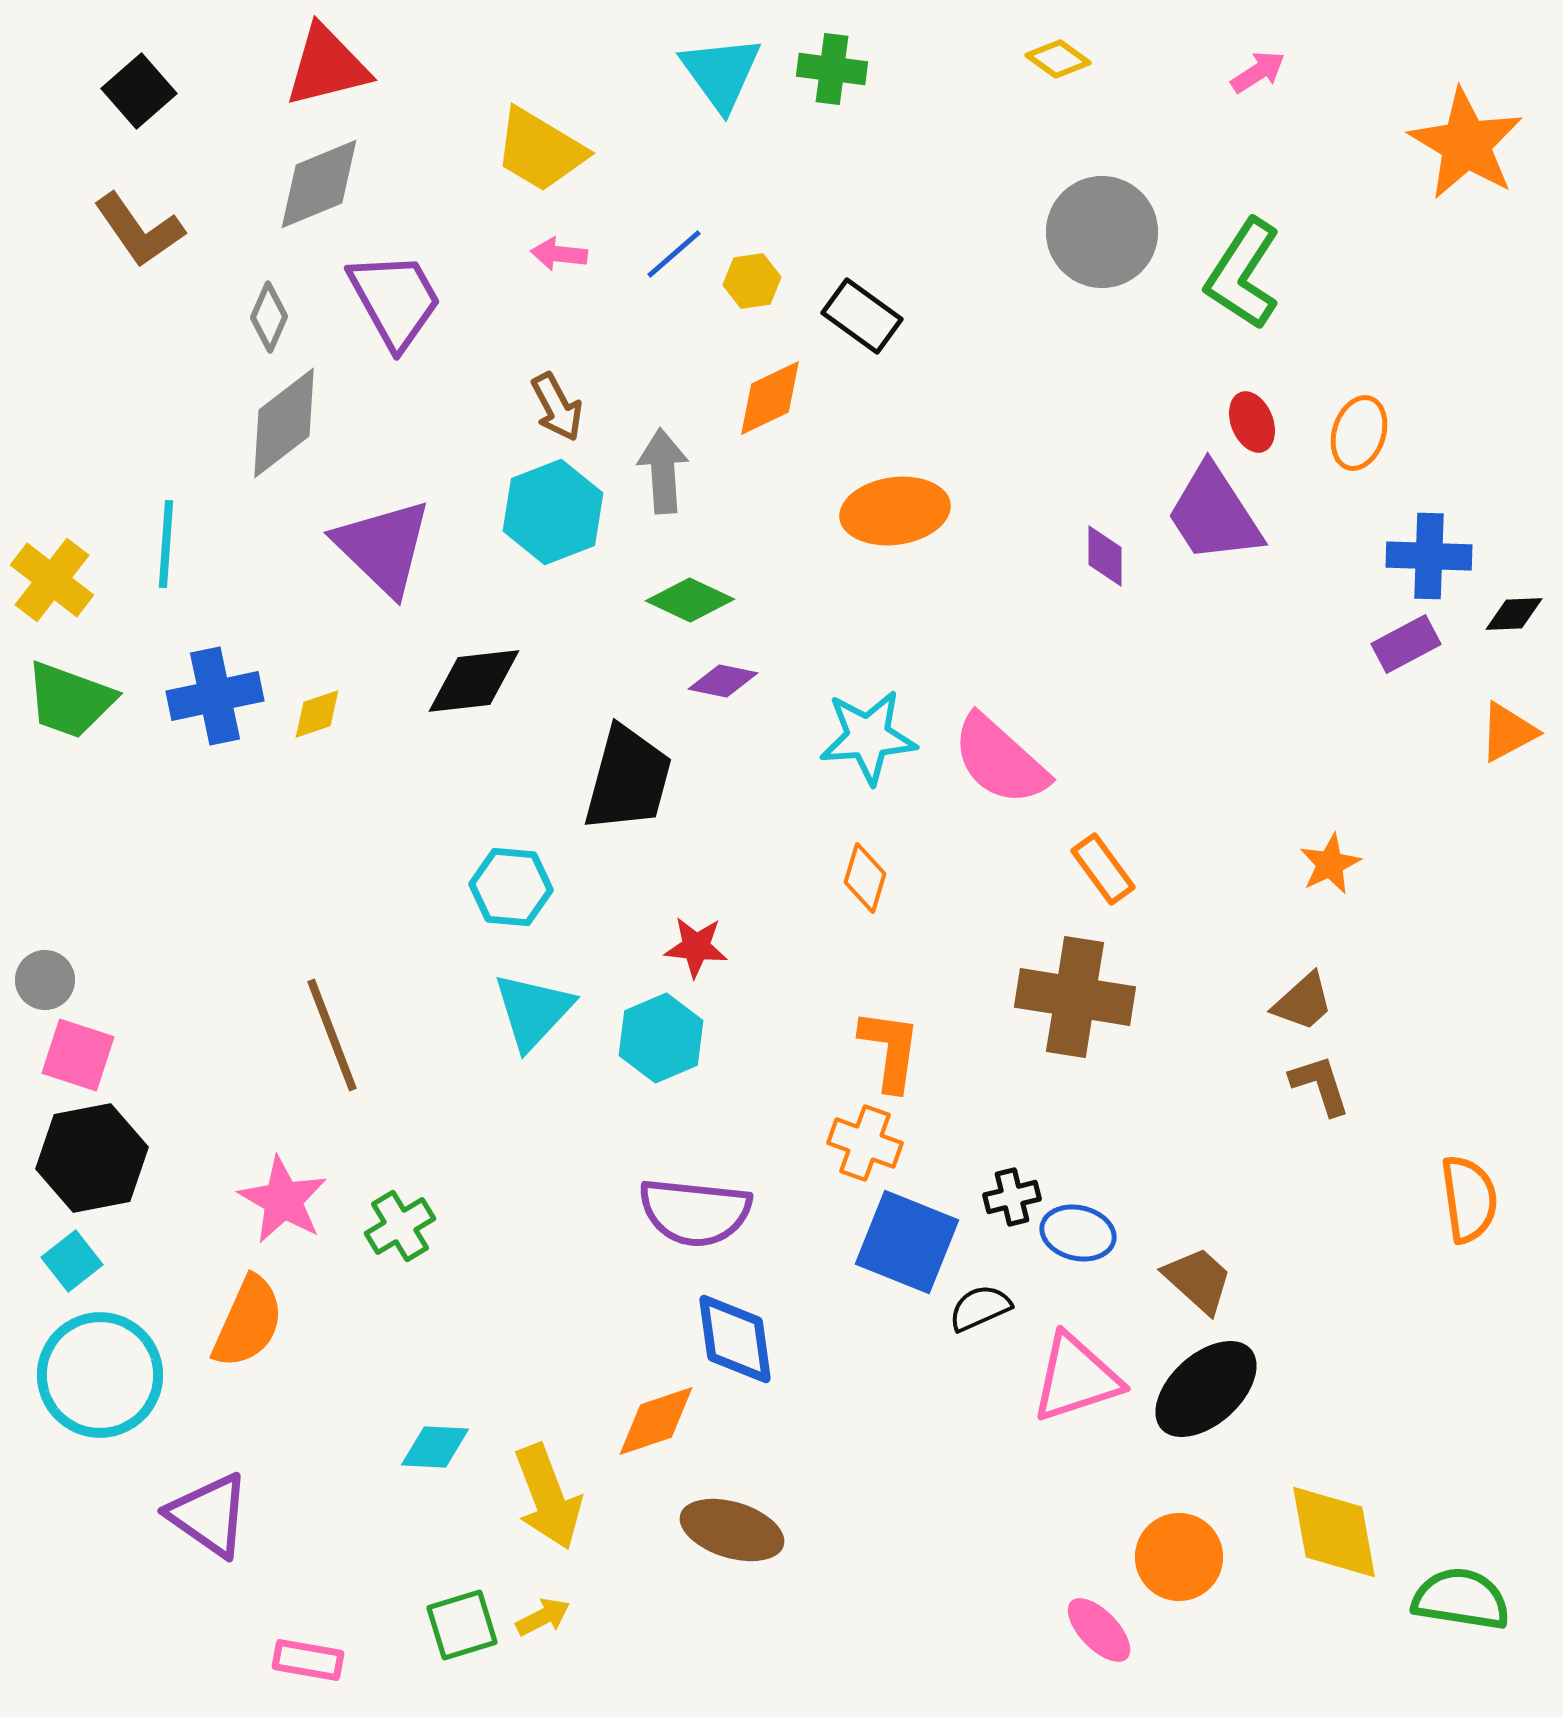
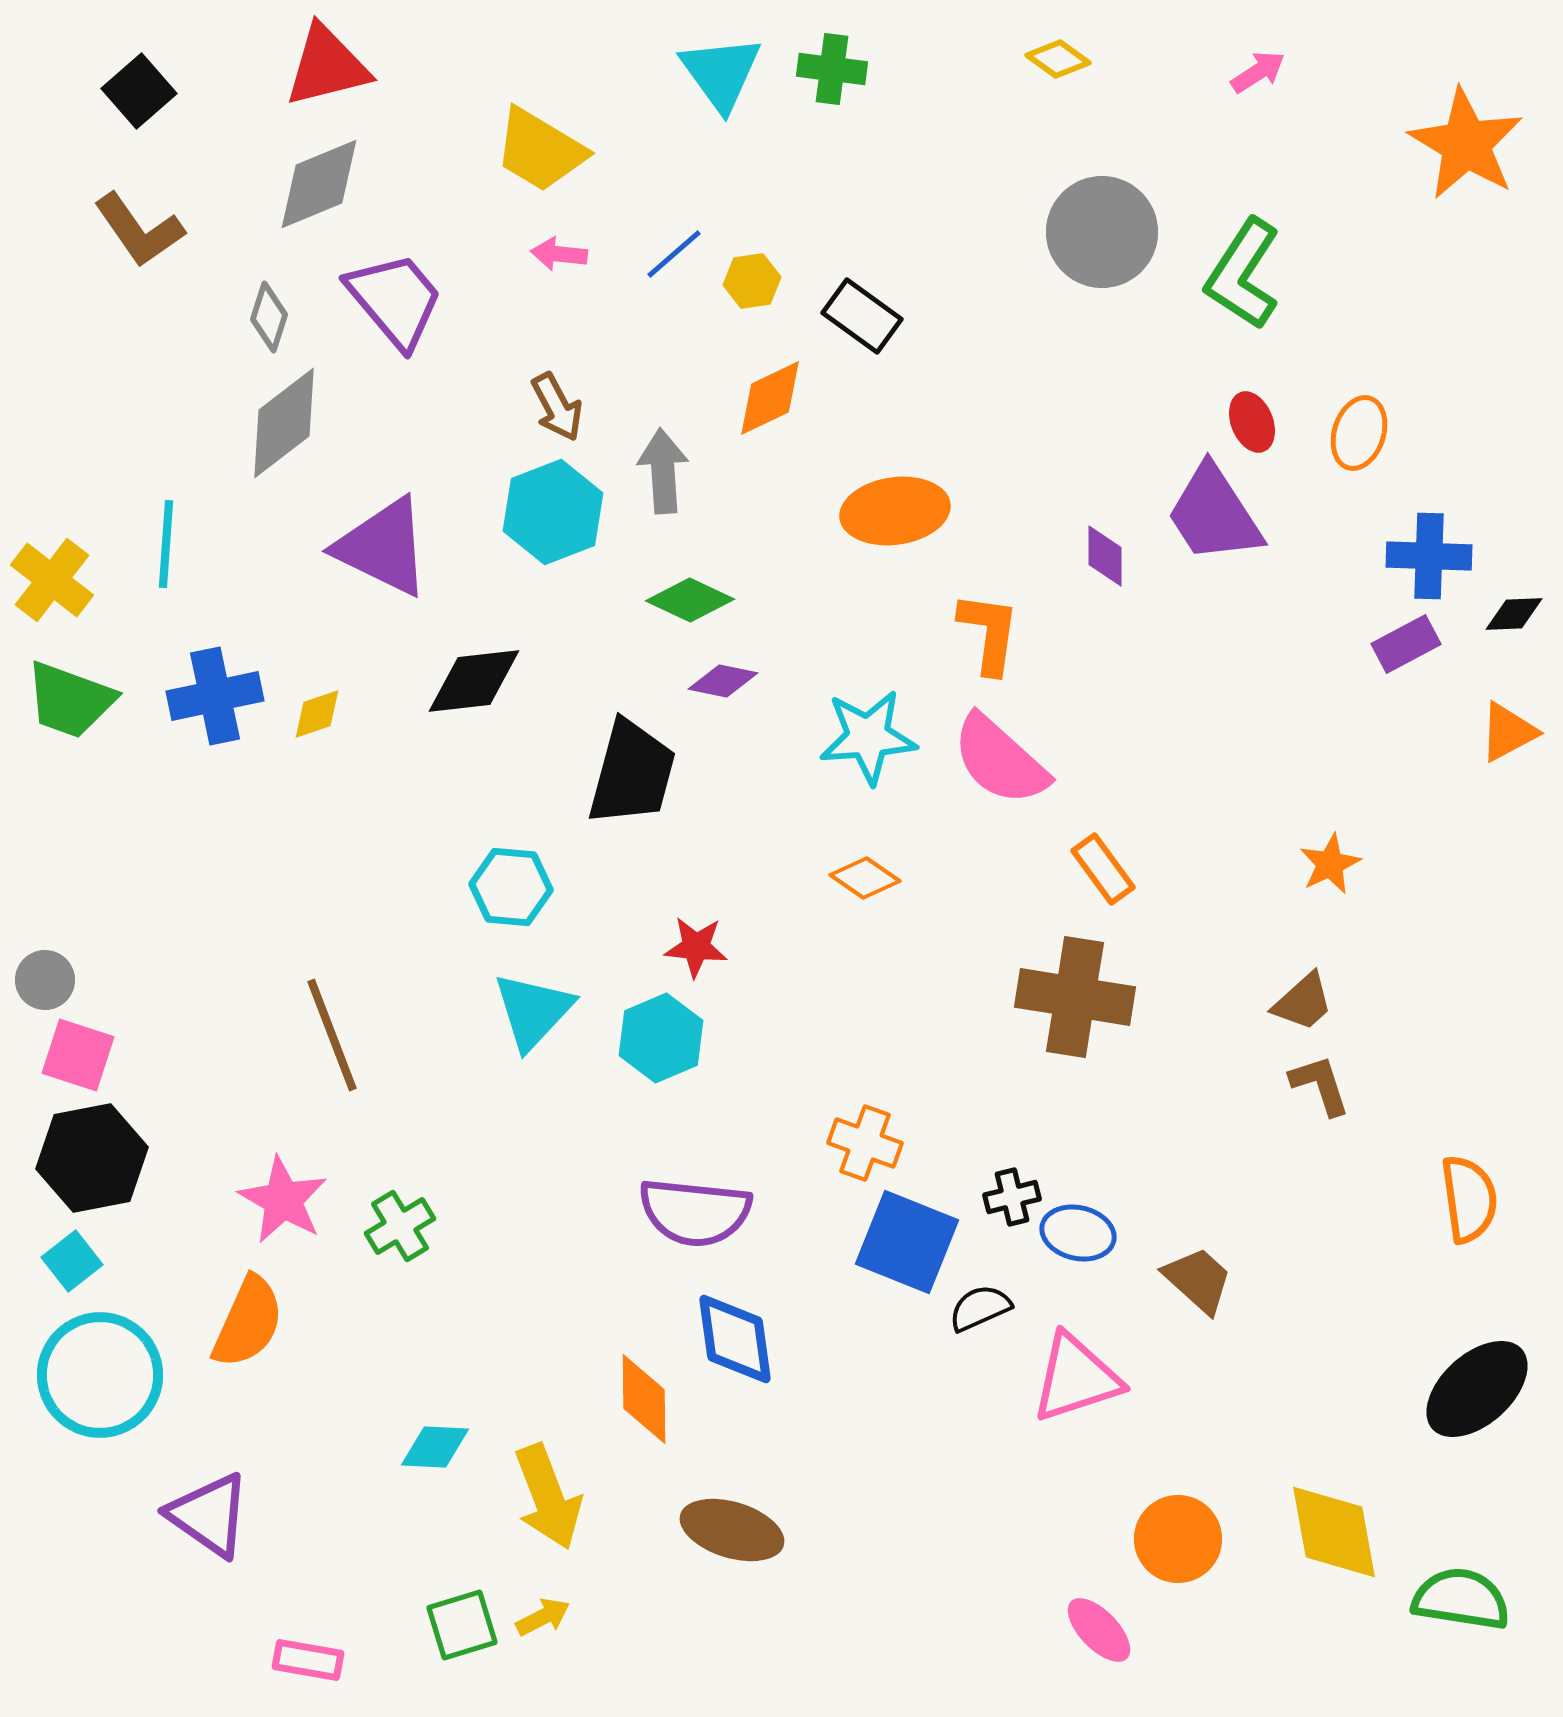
purple trapezoid at (395, 300): rotated 11 degrees counterclockwise
gray diamond at (269, 317): rotated 6 degrees counterclockwise
purple triangle at (383, 547): rotated 18 degrees counterclockwise
black trapezoid at (628, 779): moved 4 px right, 6 px up
orange diamond at (865, 878): rotated 72 degrees counterclockwise
orange L-shape at (890, 1050): moved 99 px right, 417 px up
black ellipse at (1206, 1389): moved 271 px right
orange diamond at (656, 1421): moved 12 px left, 22 px up; rotated 72 degrees counterclockwise
orange circle at (1179, 1557): moved 1 px left, 18 px up
